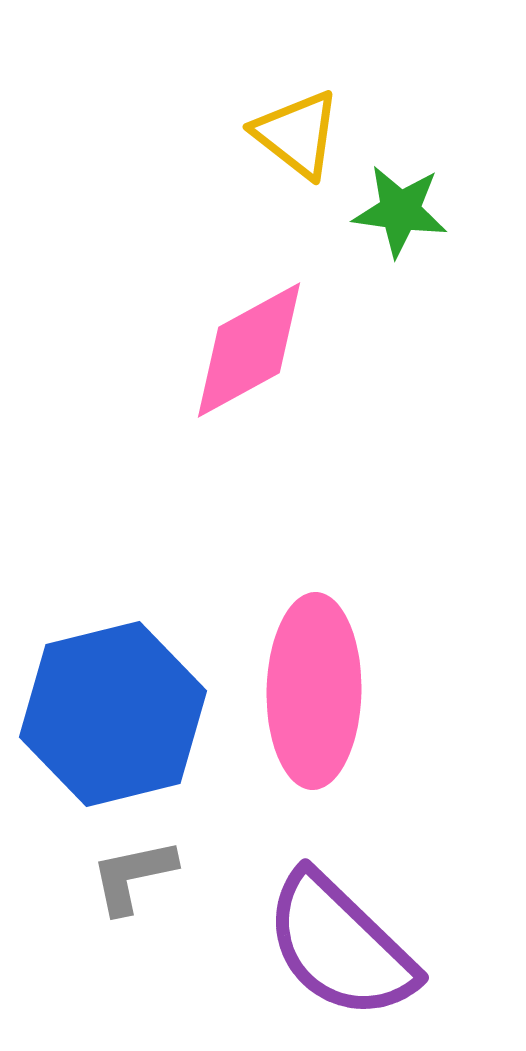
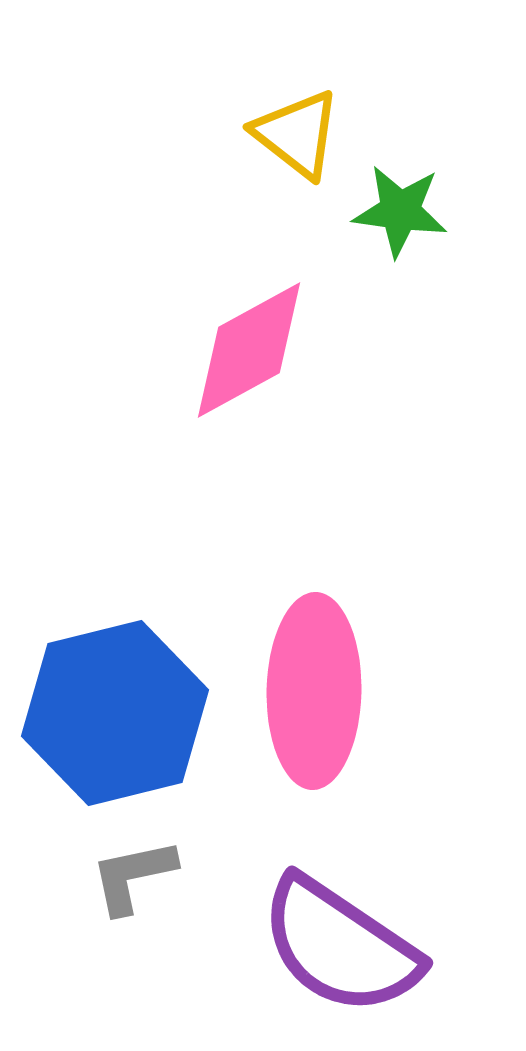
blue hexagon: moved 2 px right, 1 px up
purple semicircle: rotated 10 degrees counterclockwise
